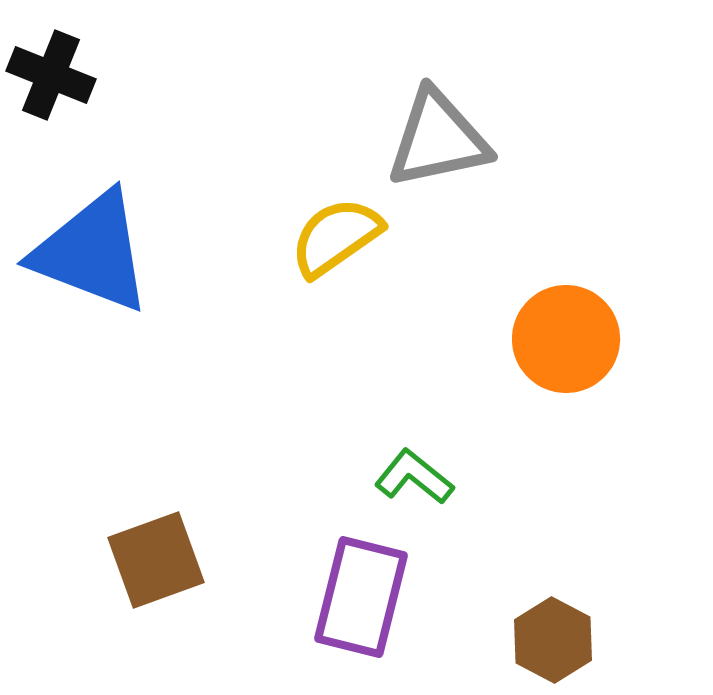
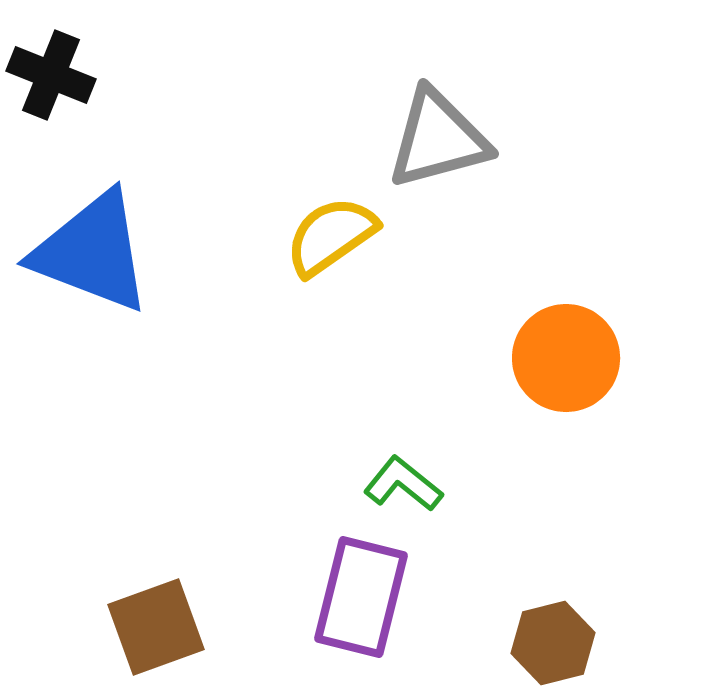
gray triangle: rotated 3 degrees counterclockwise
yellow semicircle: moved 5 px left, 1 px up
orange circle: moved 19 px down
green L-shape: moved 11 px left, 7 px down
brown square: moved 67 px down
brown hexagon: moved 3 px down; rotated 18 degrees clockwise
